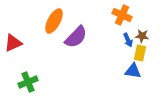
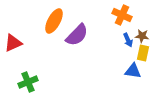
purple semicircle: moved 1 px right, 2 px up
yellow rectangle: moved 3 px right
